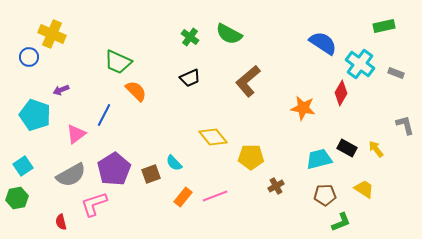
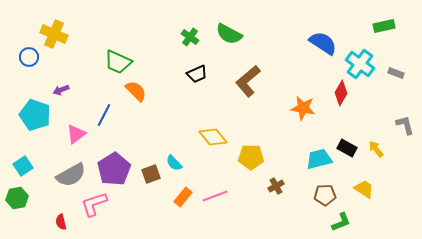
yellow cross: moved 2 px right
black trapezoid: moved 7 px right, 4 px up
